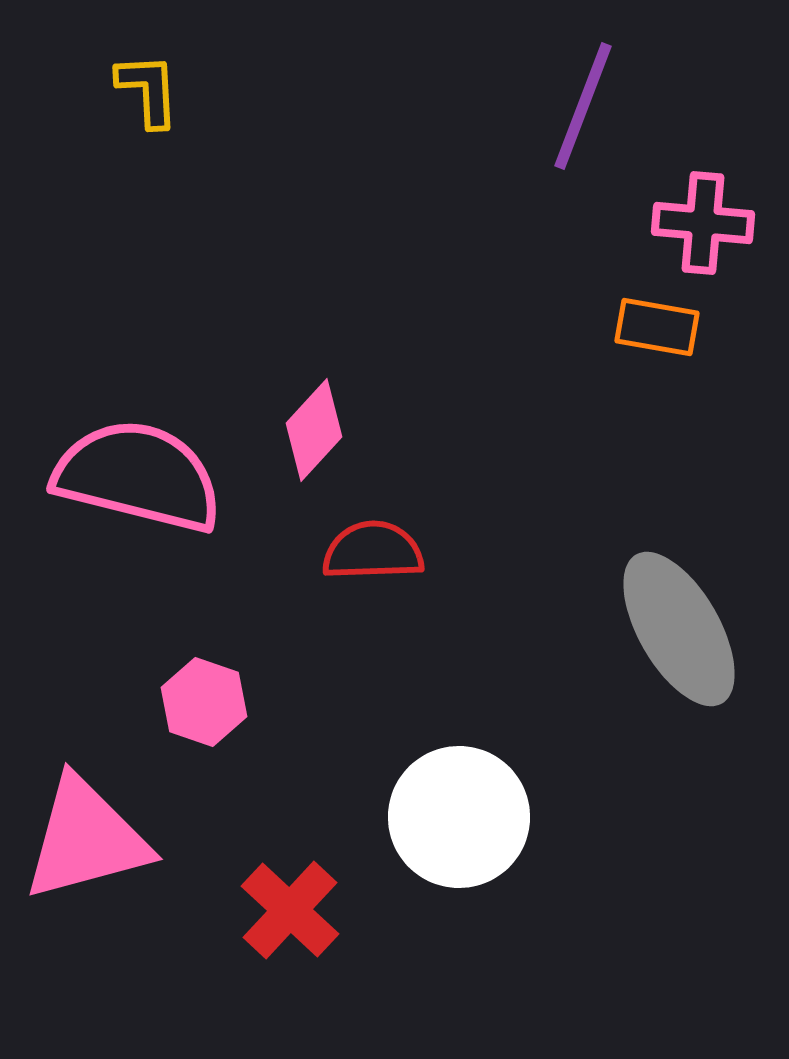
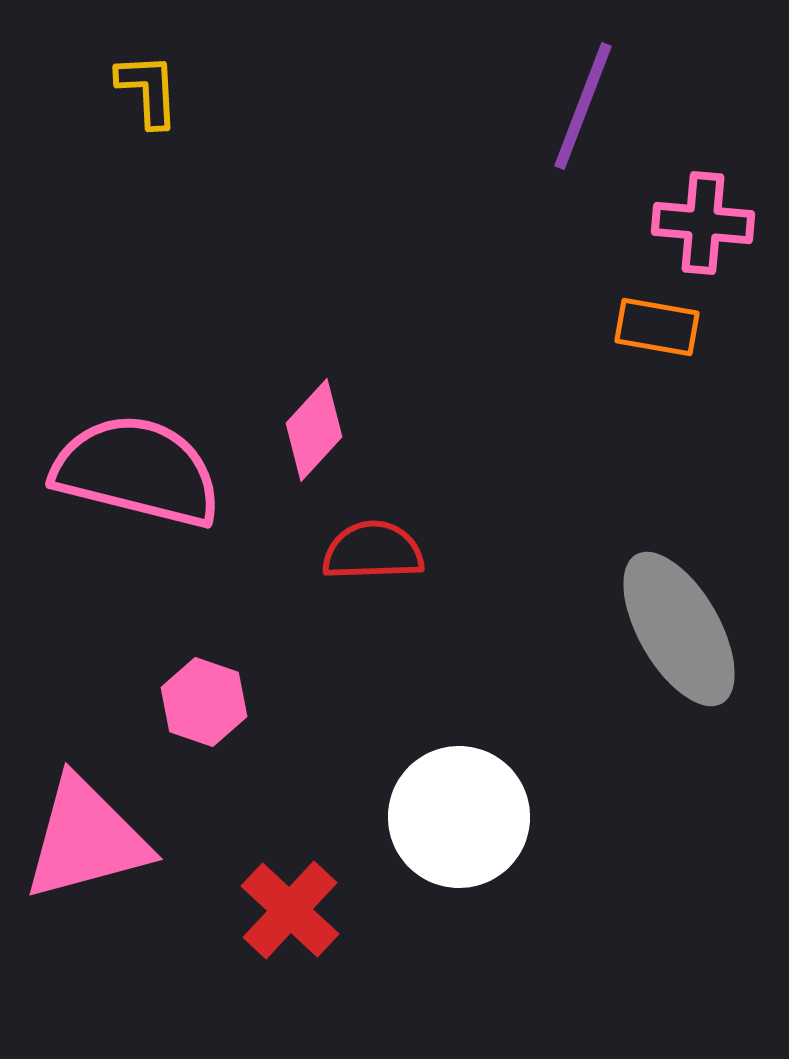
pink semicircle: moved 1 px left, 5 px up
